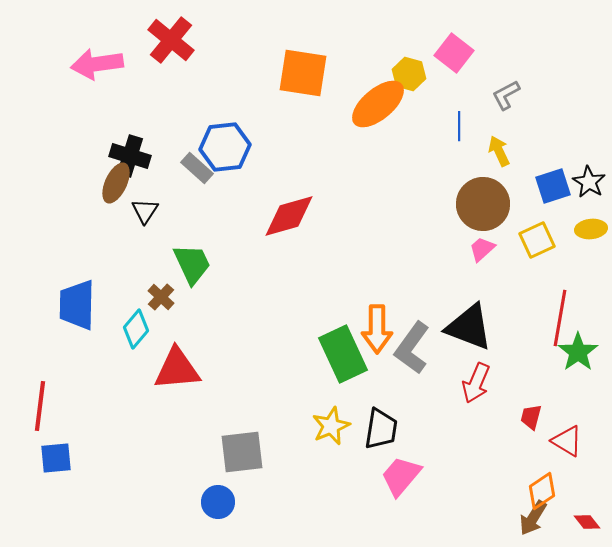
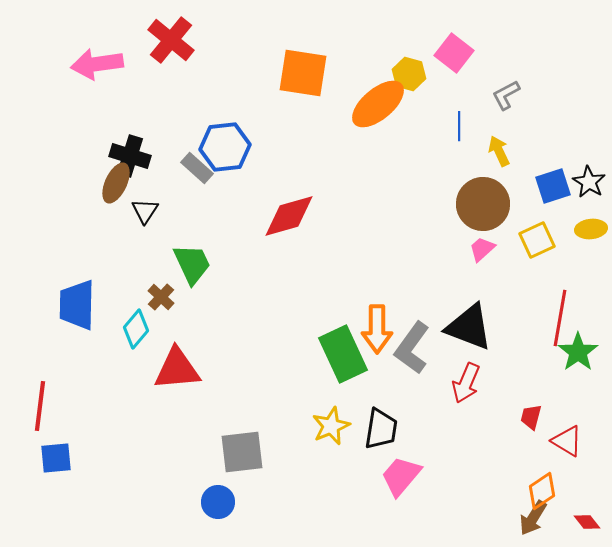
red arrow at (476, 383): moved 10 px left
